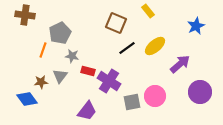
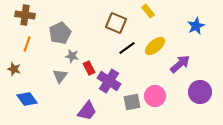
orange line: moved 16 px left, 6 px up
red rectangle: moved 1 px right, 3 px up; rotated 48 degrees clockwise
brown star: moved 27 px left, 13 px up; rotated 24 degrees clockwise
